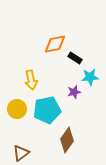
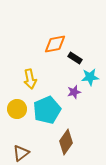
yellow arrow: moved 1 px left, 1 px up
cyan pentagon: rotated 12 degrees counterclockwise
brown diamond: moved 1 px left, 2 px down
